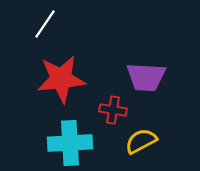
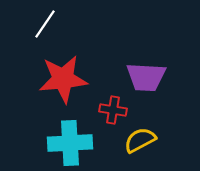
red star: moved 2 px right
yellow semicircle: moved 1 px left, 1 px up
